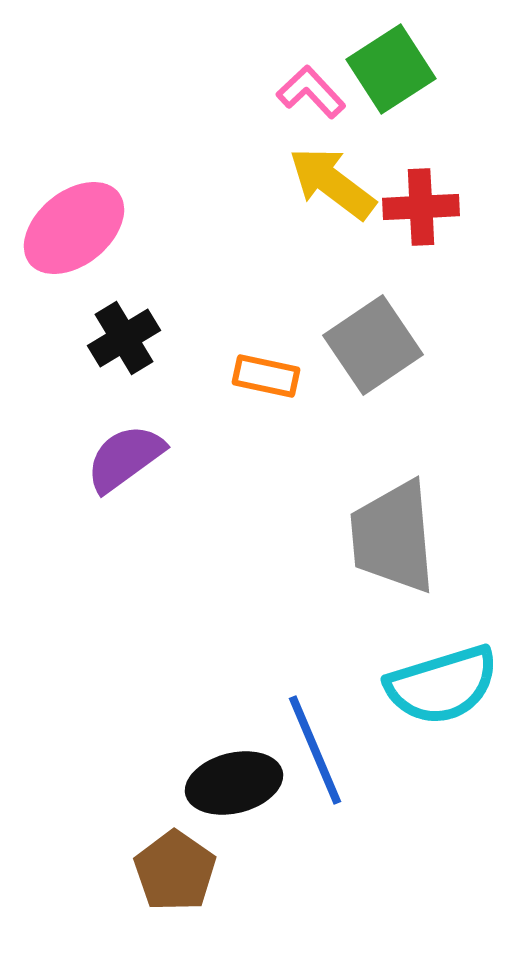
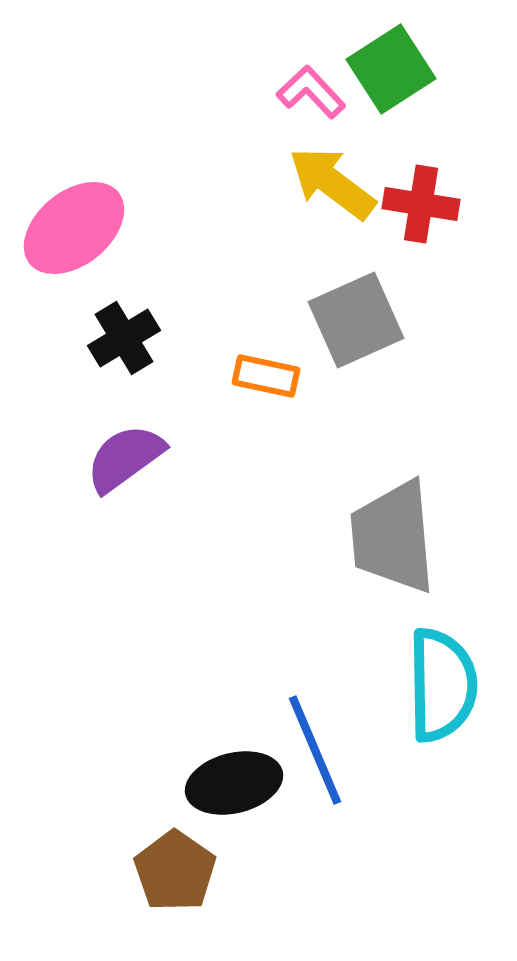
red cross: moved 3 px up; rotated 12 degrees clockwise
gray square: moved 17 px left, 25 px up; rotated 10 degrees clockwise
cyan semicircle: rotated 74 degrees counterclockwise
